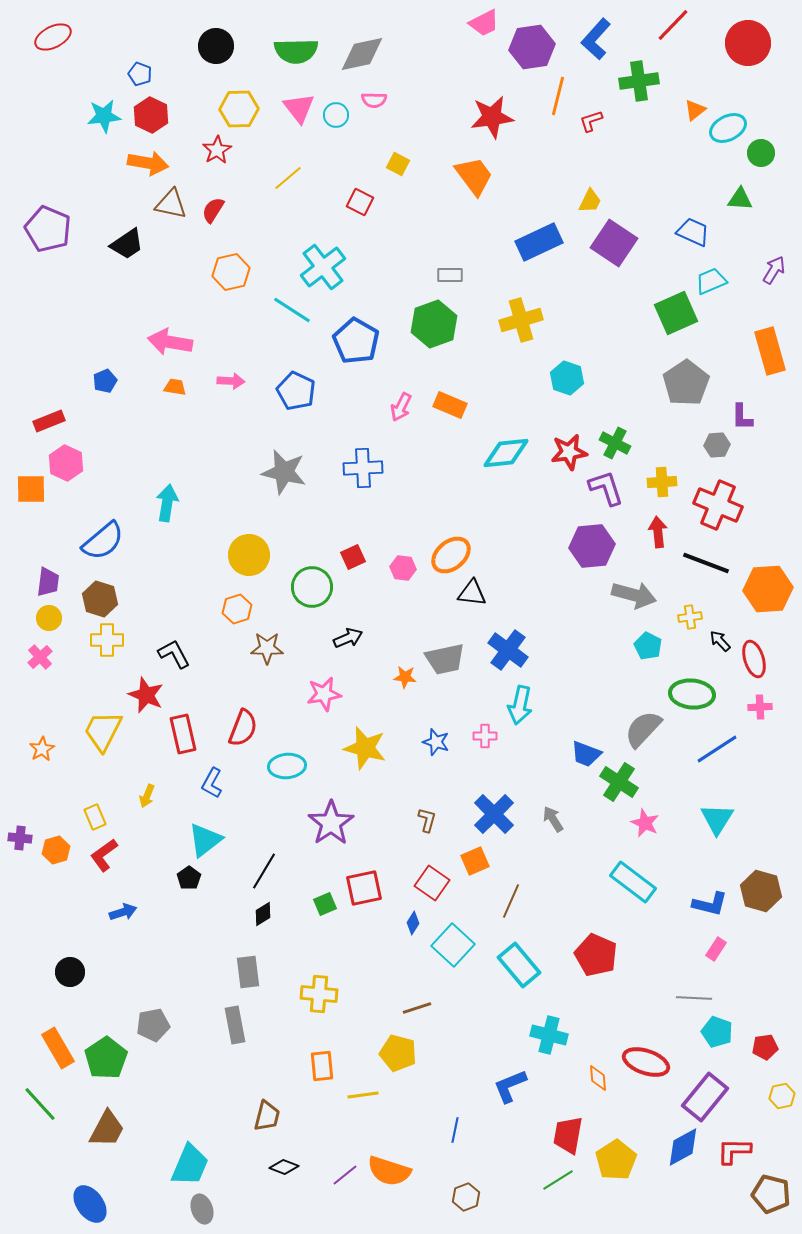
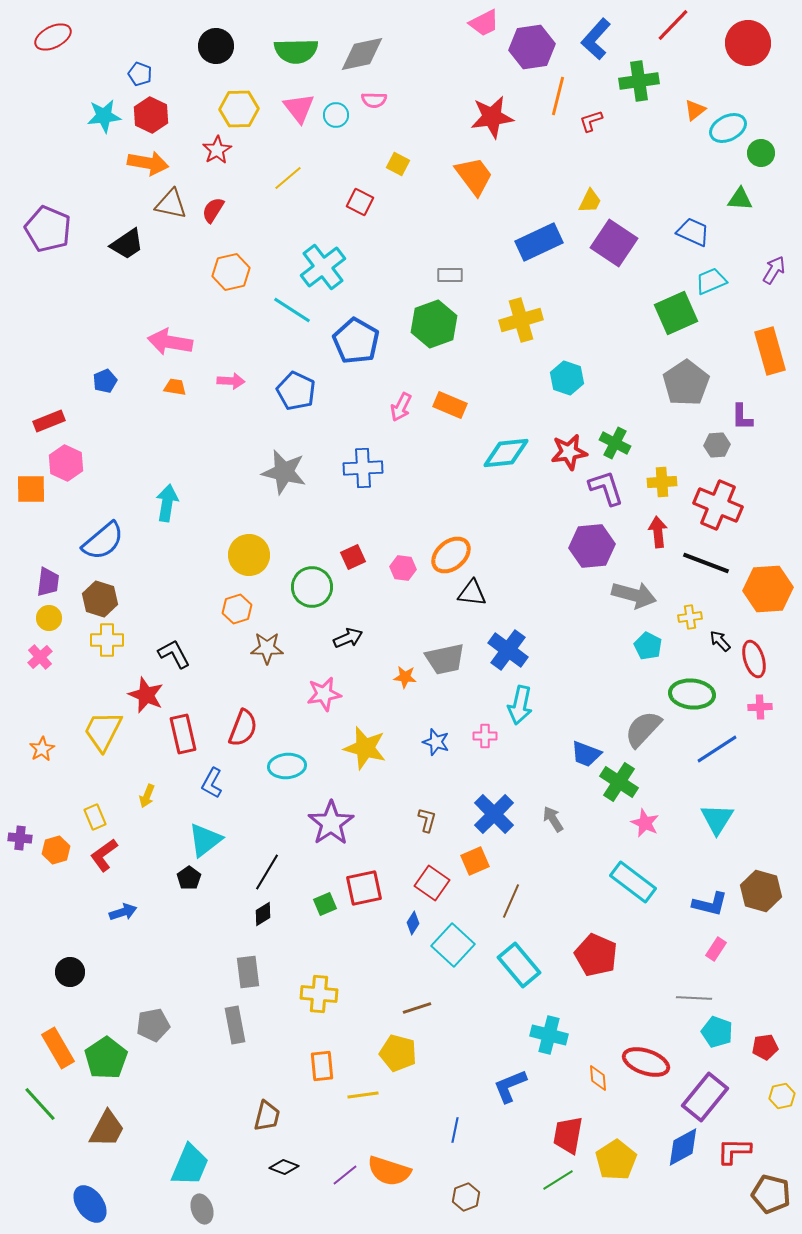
black line at (264, 871): moved 3 px right, 1 px down
